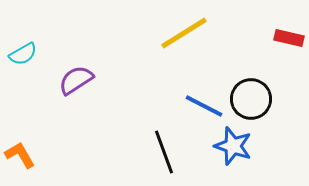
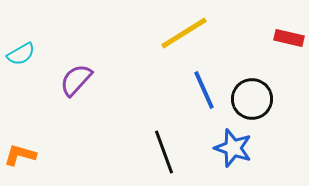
cyan semicircle: moved 2 px left
purple semicircle: rotated 15 degrees counterclockwise
black circle: moved 1 px right
blue line: moved 16 px up; rotated 39 degrees clockwise
blue star: moved 2 px down
orange L-shape: rotated 44 degrees counterclockwise
